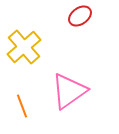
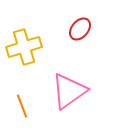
red ellipse: moved 13 px down; rotated 15 degrees counterclockwise
yellow cross: rotated 24 degrees clockwise
